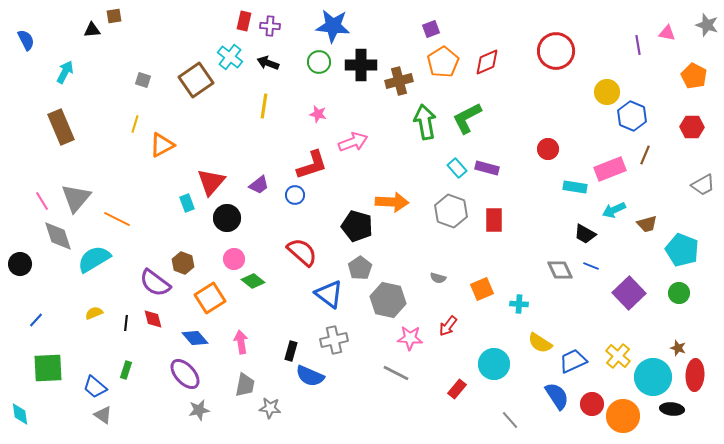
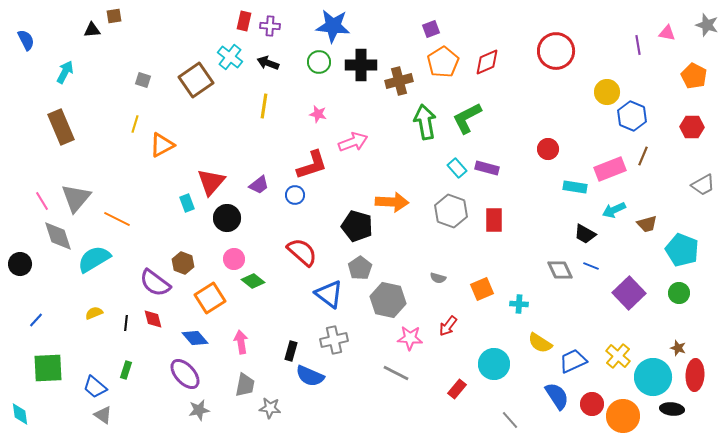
brown line at (645, 155): moved 2 px left, 1 px down
